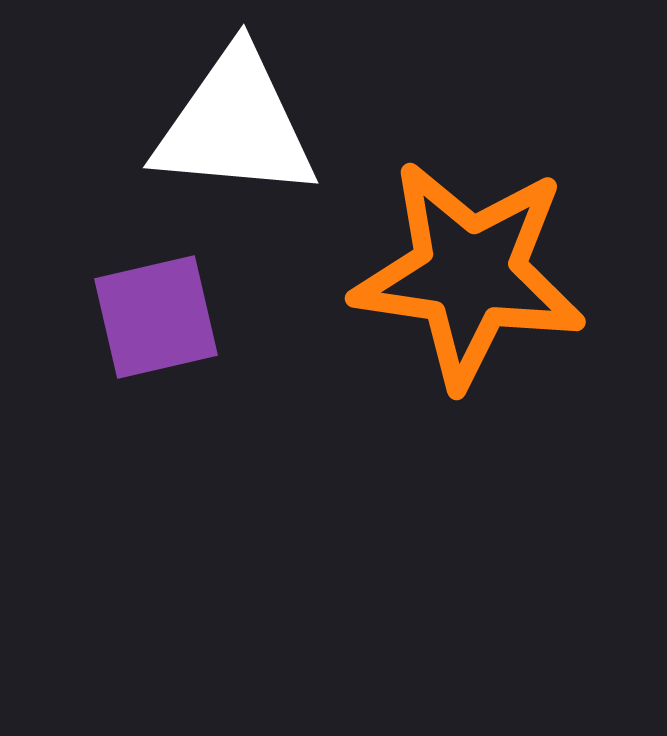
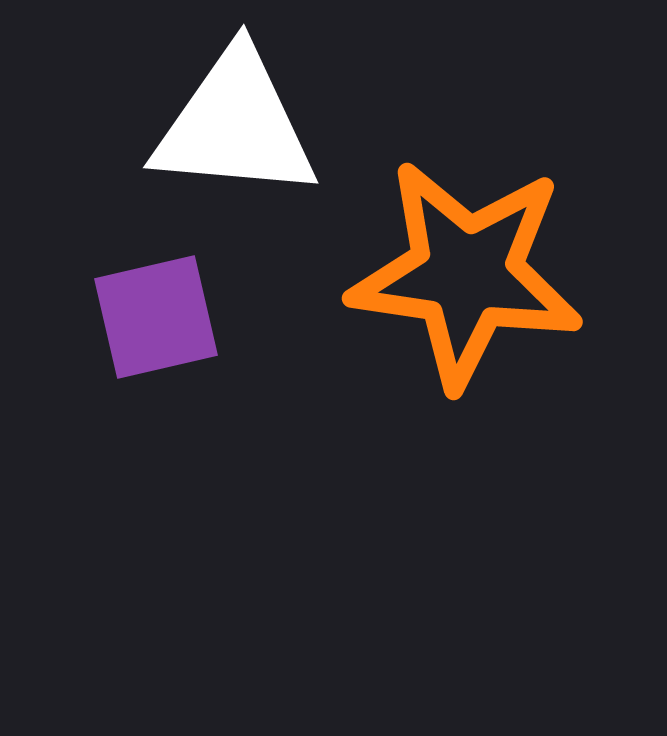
orange star: moved 3 px left
